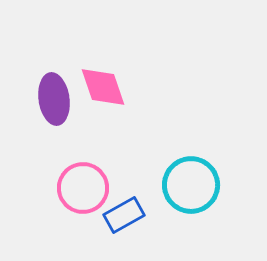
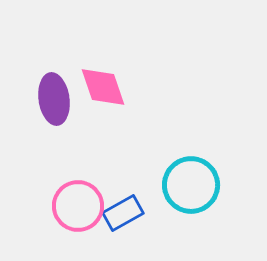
pink circle: moved 5 px left, 18 px down
blue rectangle: moved 1 px left, 2 px up
